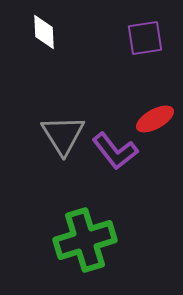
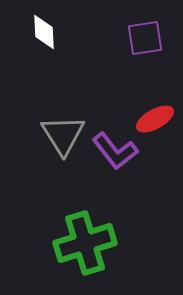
green cross: moved 3 px down
